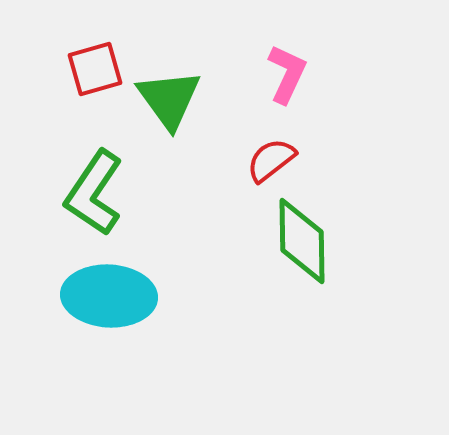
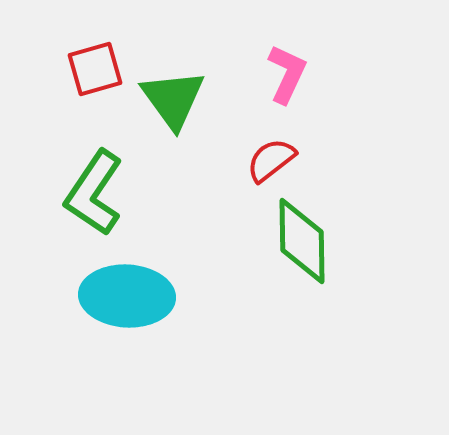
green triangle: moved 4 px right
cyan ellipse: moved 18 px right
